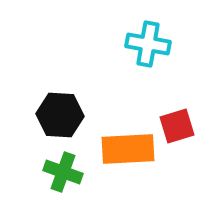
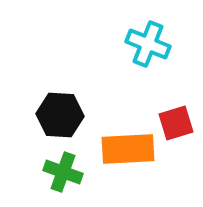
cyan cross: rotated 12 degrees clockwise
red square: moved 1 px left, 3 px up
